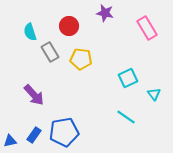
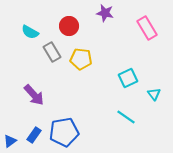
cyan semicircle: rotated 42 degrees counterclockwise
gray rectangle: moved 2 px right
blue triangle: rotated 24 degrees counterclockwise
